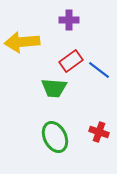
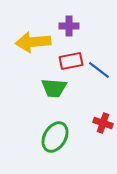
purple cross: moved 6 px down
yellow arrow: moved 11 px right
red rectangle: rotated 25 degrees clockwise
red cross: moved 4 px right, 9 px up
green ellipse: rotated 56 degrees clockwise
